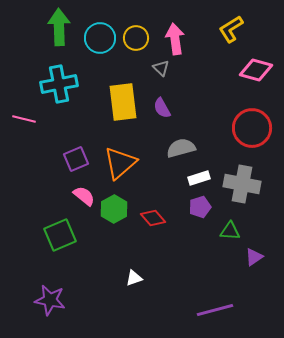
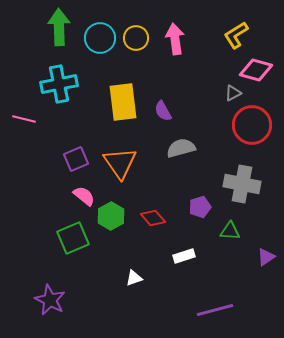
yellow L-shape: moved 5 px right, 6 px down
gray triangle: moved 72 px right, 25 px down; rotated 48 degrees clockwise
purple semicircle: moved 1 px right, 3 px down
red circle: moved 3 px up
orange triangle: rotated 24 degrees counterclockwise
white rectangle: moved 15 px left, 78 px down
green hexagon: moved 3 px left, 7 px down
green square: moved 13 px right, 3 px down
purple triangle: moved 12 px right
purple star: rotated 16 degrees clockwise
